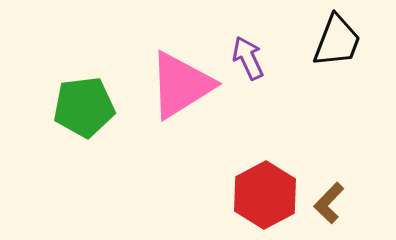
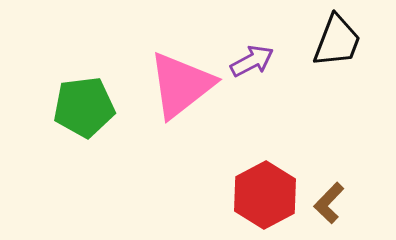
purple arrow: moved 4 px right, 3 px down; rotated 87 degrees clockwise
pink triangle: rotated 6 degrees counterclockwise
